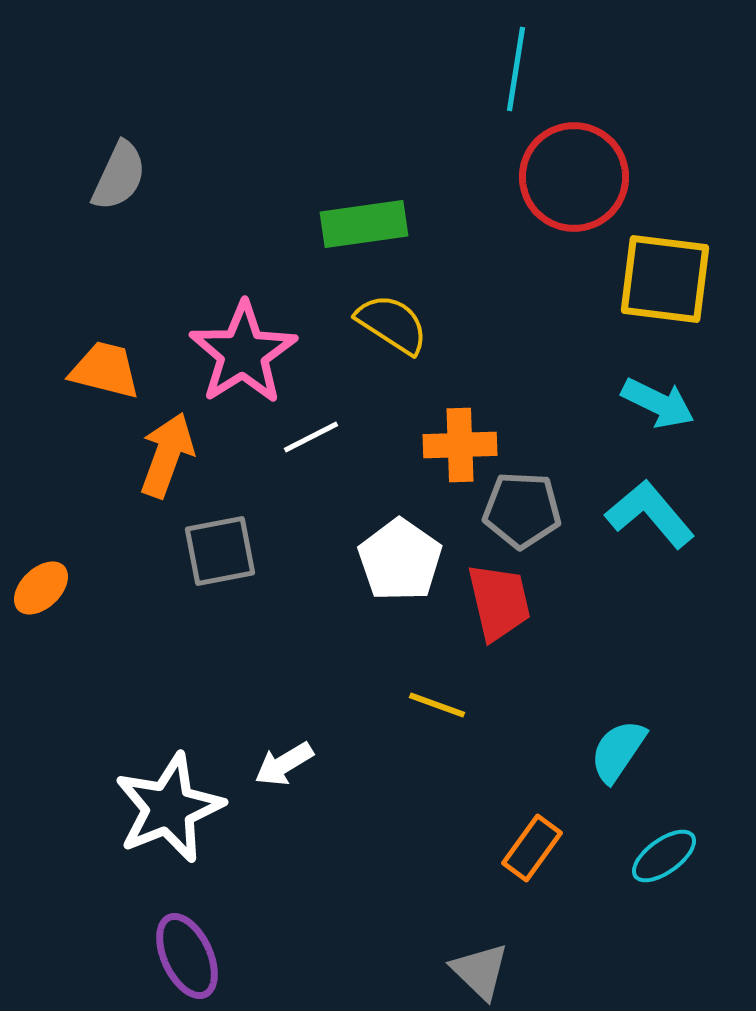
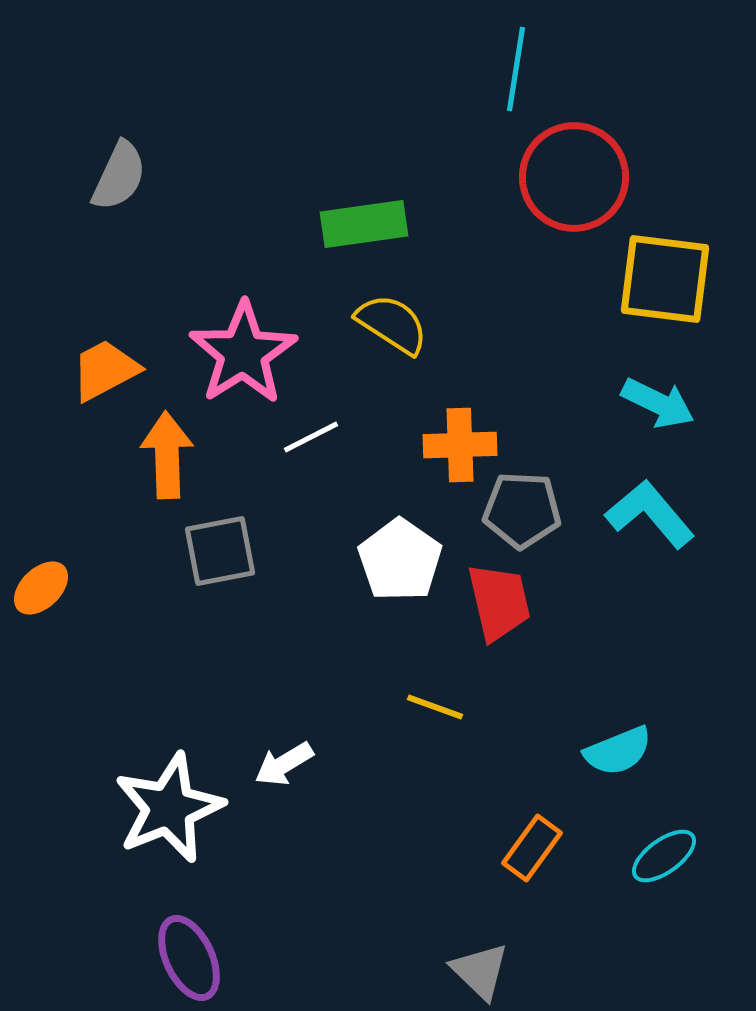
orange trapezoid: rotated 42 degrees counterclockwise
orange arrow: rotated 22 degrees counterclockwise
yellow line: moved 2 px left, 2 px down
cyan semicircle: rotated 146 degrees counterclockwise
purple ellipse: moved 2 px right, 2 px down
